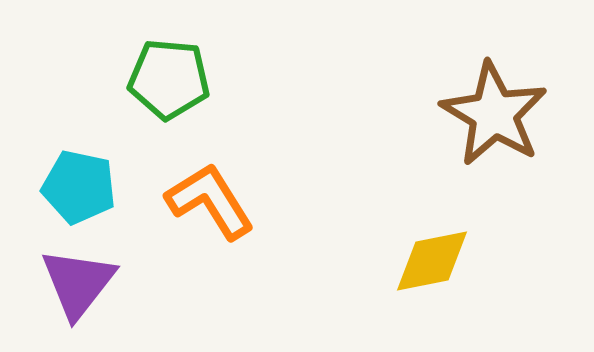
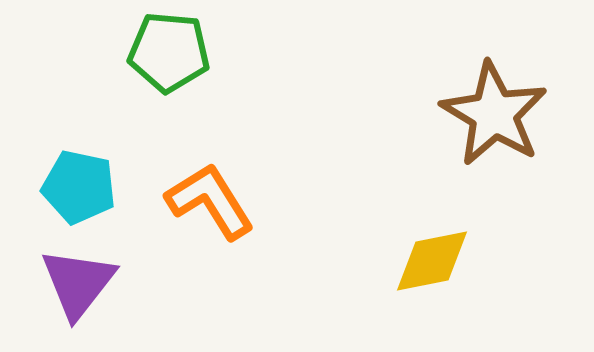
green pentagon: moved 27 px up
